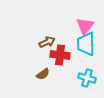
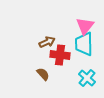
cyan trapezoid: moved 2 px left
brown semicircle: rotated 96 degrees counterclockwise
cyan cross: rotated 24 degrees clockwise
